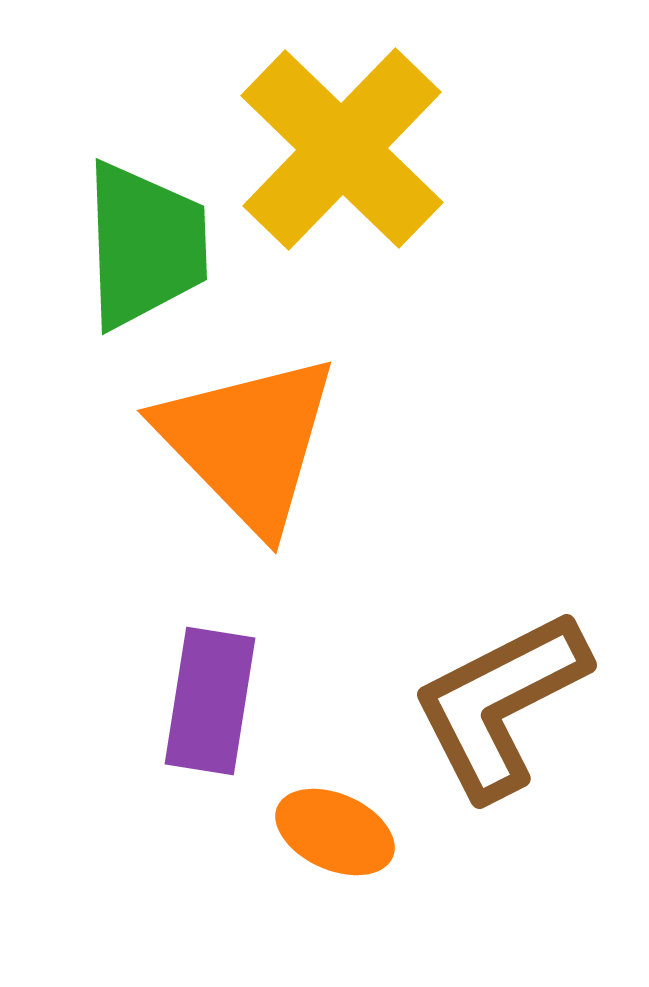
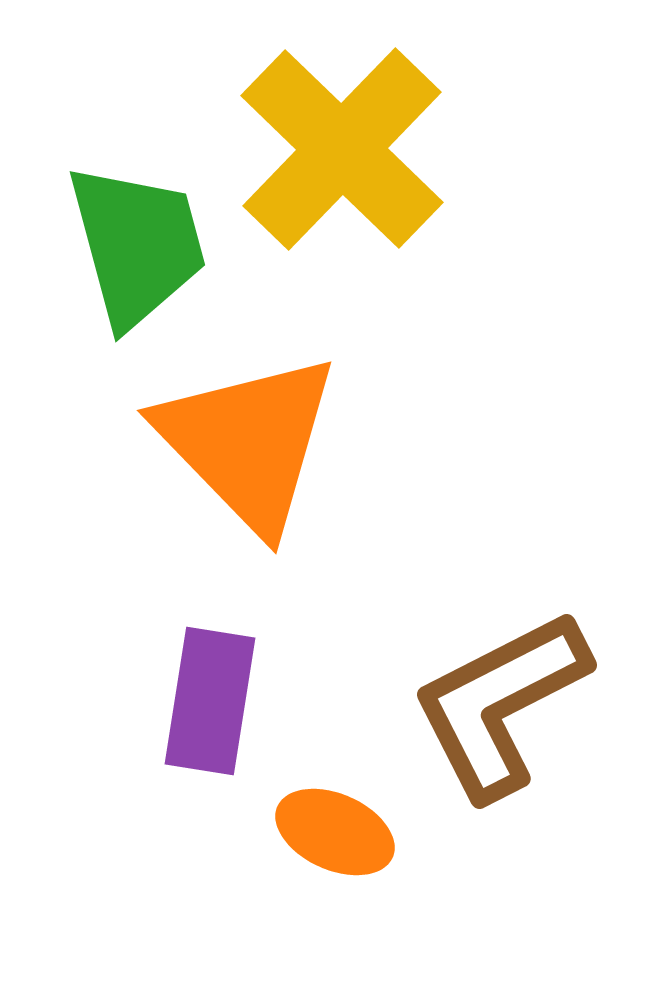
green trapezoid: moved 8 px left; rotated 13 degrees counterclockwise
